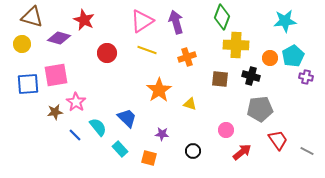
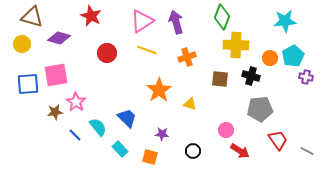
red star: moved 7 px right, 4 px up
red arrow: moved 2 px left, 1 px up; rotated 72 degrees clockwise
orange square: moved 1 px right, 1 px up
